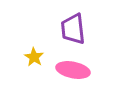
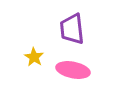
purple trapezoid: moved 1 px left
